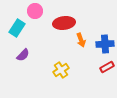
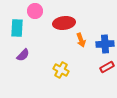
cyan rectangle: rotated 30 degrees counterclockwise
yellow cross: rotated 28 degrees counterclockwise
